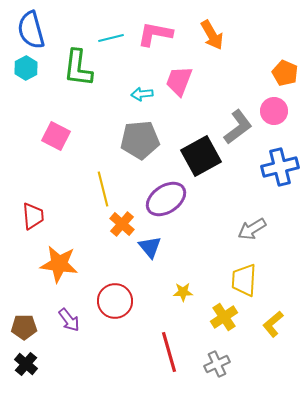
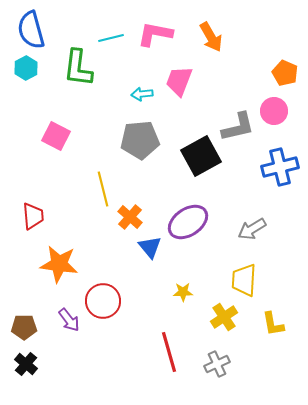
orange arrow: moved 1 px left, 2 px down
gray L-shape: rotated 24 degrees clockwise
purple ellipse: moved 22 px right, 23 px down
orange cross: moved 8 px right, 7 px up
red circle: moved 12 px left
yellow L-shape: rotated 60 degrees counterclockwise
